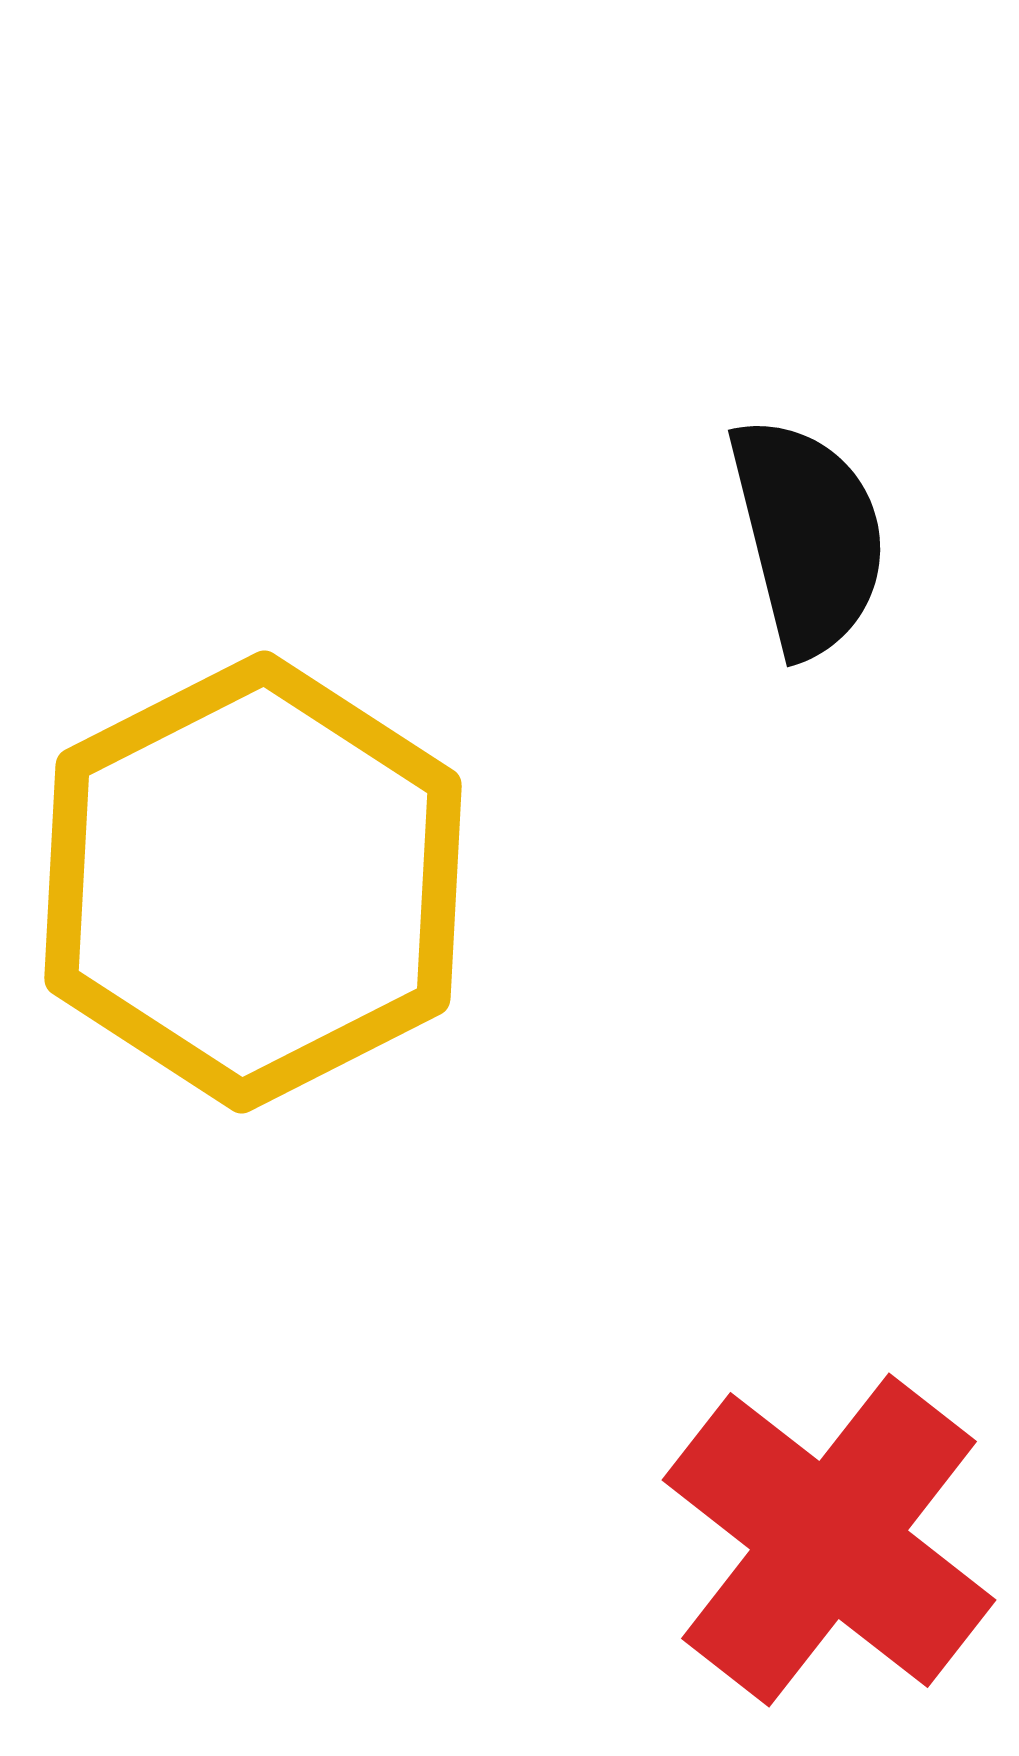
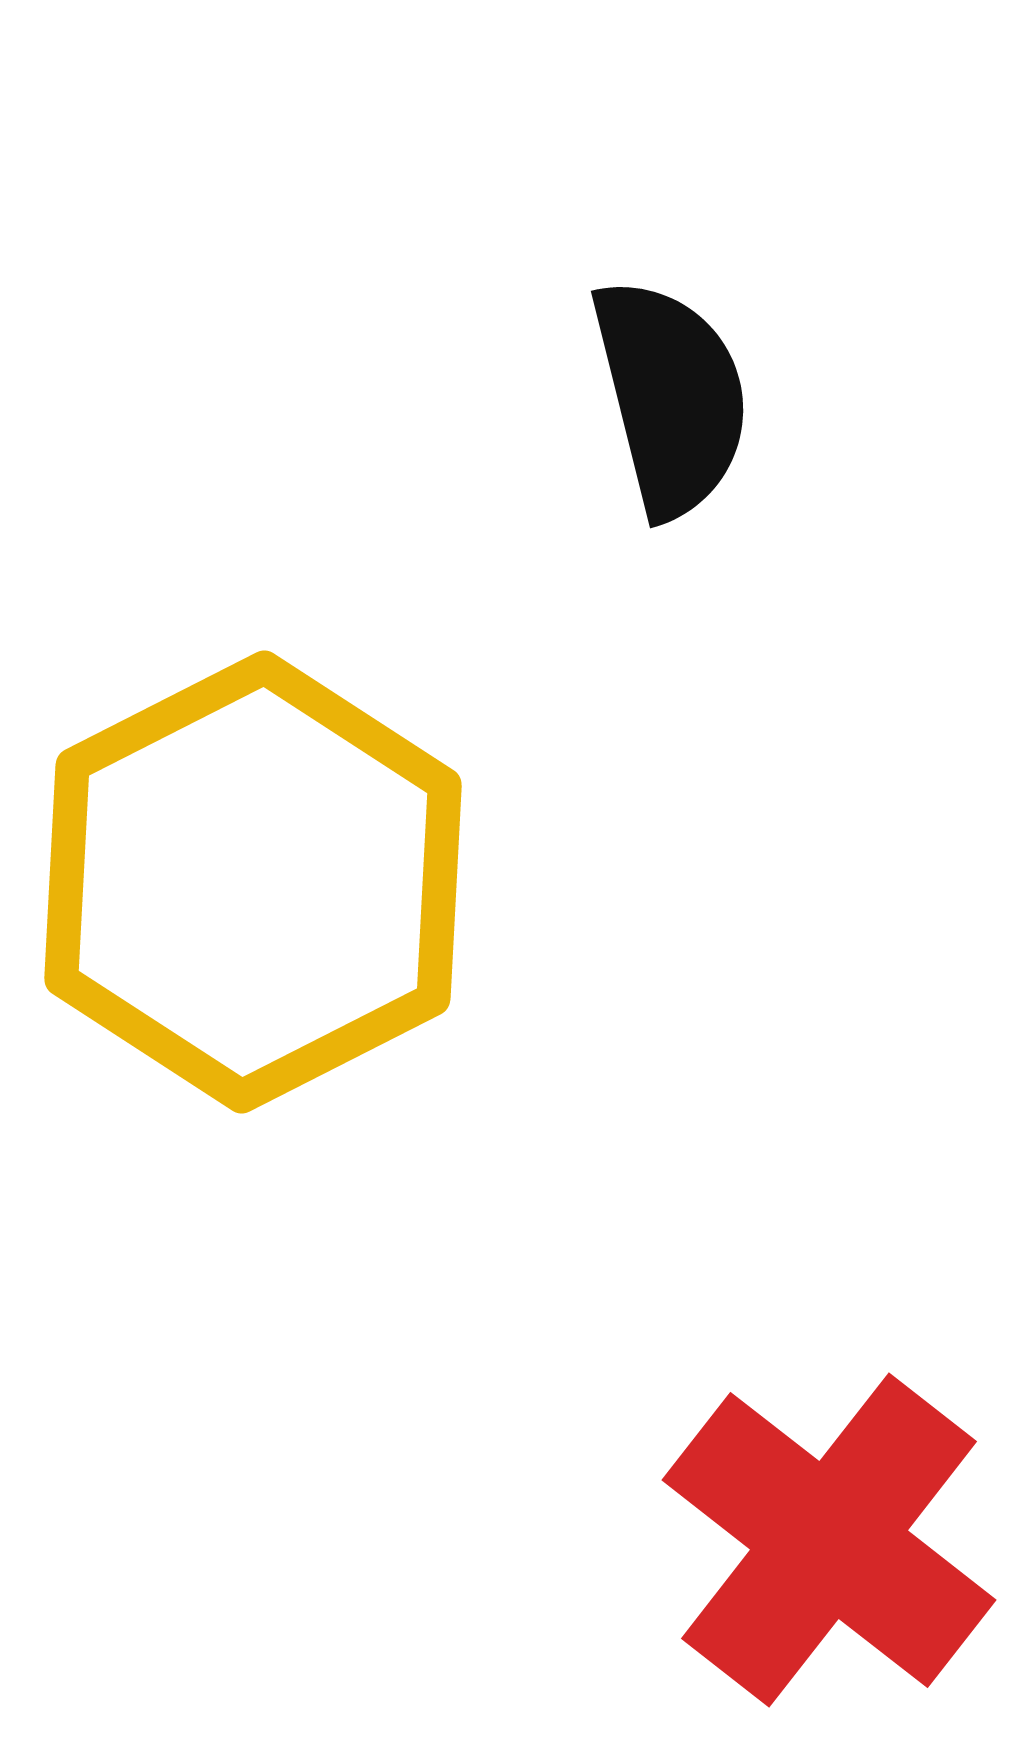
black semicircle: moved 137 px left, 139 px up
